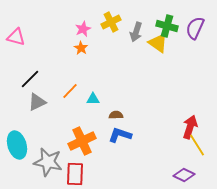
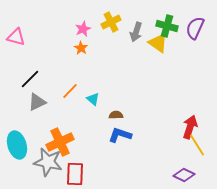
cyan triangle: rotated 40 degrees clockwise
orange cross: moved 22 px left, 1 px down
